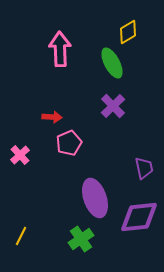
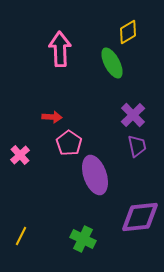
purple cross: moved 20 px right, 9 px down
pink pentagon: rotated 15 degrees counterclockwise
purple trapezoid: moved 7 px left, 22 px up
purple ellipse: moved 23 px up
purple diamond: moved 1 px right
green cross: moved 2 px right; rotated 30 degrees counterclockwise
